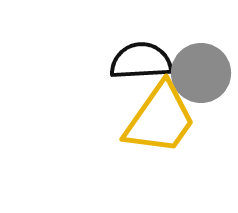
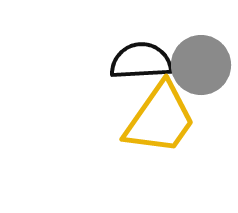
gray circle: moved 8 px up
